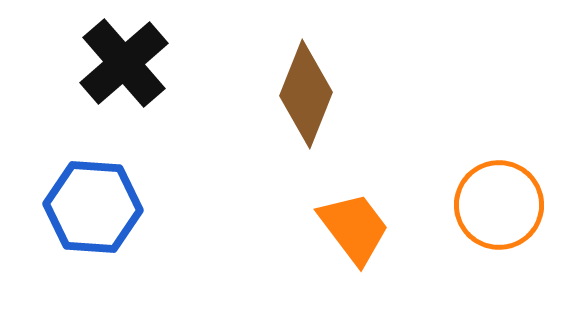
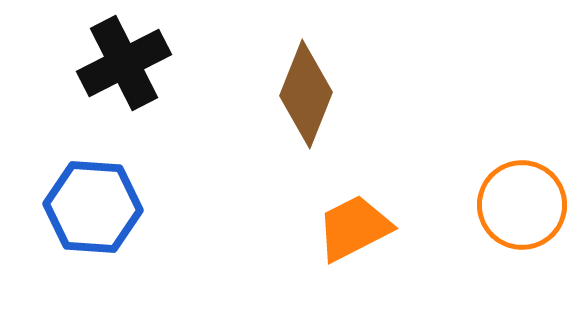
black cross: rotated 14 degrees clockwise
orange circle: moved 23 px right
orange trapezoid: rotated 80 degrees counterclockwise
